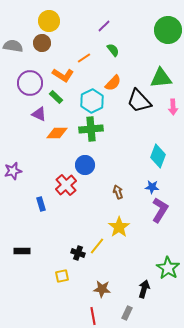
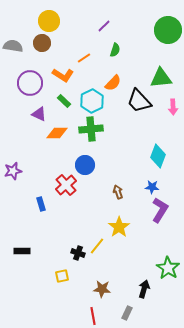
green semicircle: moved 2 px right; rotated 56 degrees clockwise
green rectangle: moved 8 px right, 4 px down
